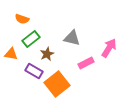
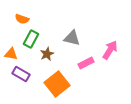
green rectangle: rotated 24 degrees counterclockwise
pink arrow: moved 1 px right, 2 px down
purple rectangle: moved 13 px left, 3 px down
